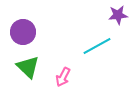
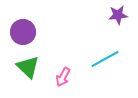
cyan line: moved 8 px right, 13 px down
